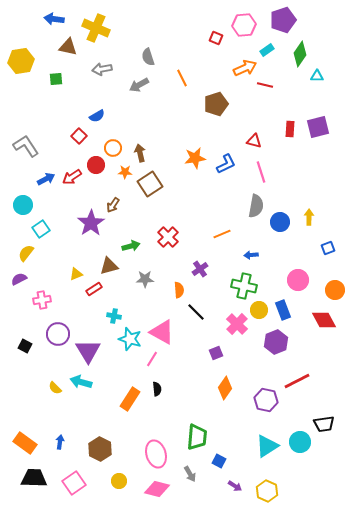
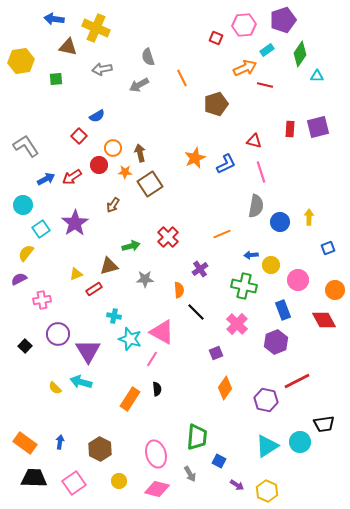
orange star at (195, 158): rotated 15 degrees counterclockwise
red circle at (96, 165): moved 3 px right
purple star at (91, 223): moved 16 px left
yellow circle at (259, 310): moved 12 px right, 45 px up
black square at (25, 346): rotated 16 degrees clockwise
purple arrow at (235, 486): moved 2 px right, 1 px up
